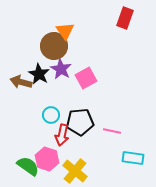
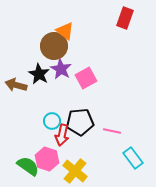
orange triangle: rotated 18 degrees counterclockwise
brown arrow: moved 5 px left, 3 px down
cyan circle: moved 1 px right, 6 px down
cyan rectangle: rotated 45 degrees clockwise
